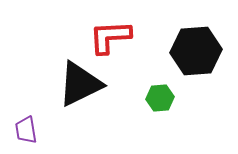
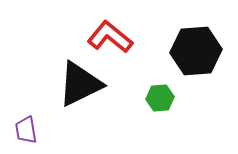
red L-shape: rotated 42 degrees clockwise
